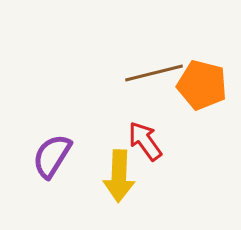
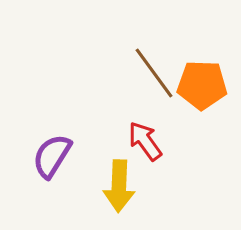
brown line: rotated 68 degrees clockwise
orange pentagon: rotated 12 degrees counterclockwise
yellow arrow: moved 10 px down
